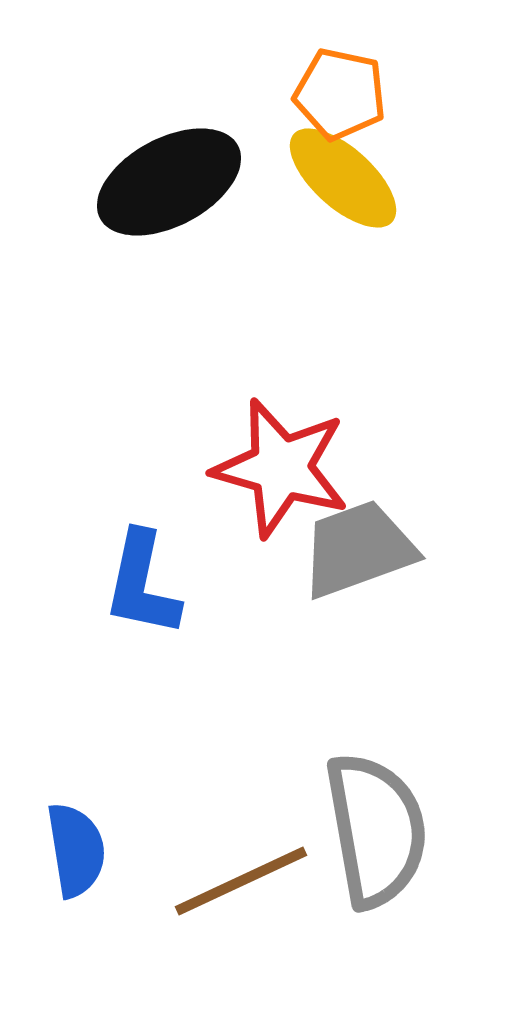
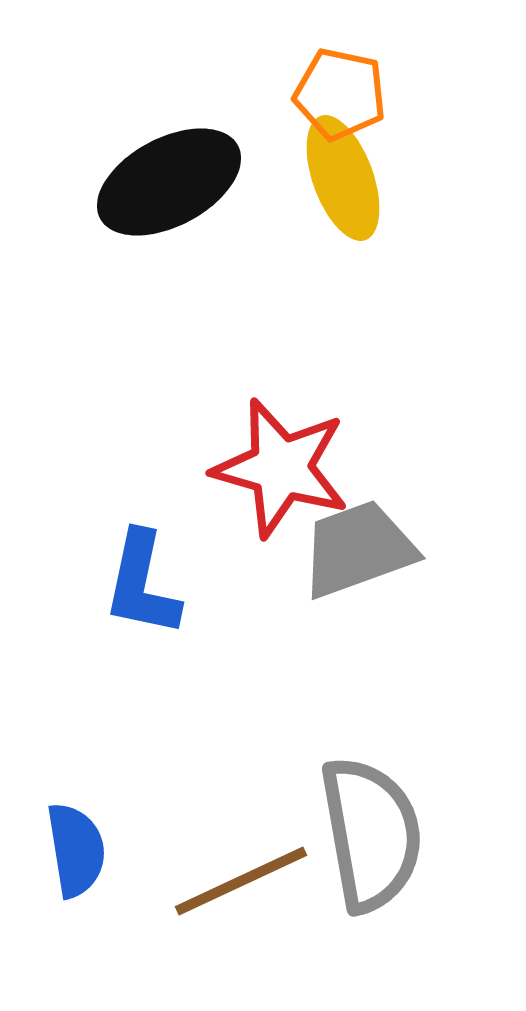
yellow ellipse: rotated 28 degrees clockwise
gray semicircle: moved 5 px left, 4 px down
